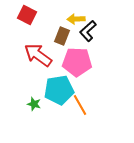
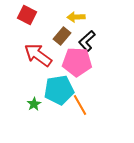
yellow arrow: moved 2 px up
black L-shape: moved 1 px left, 10 px down
brown rectangle: rotated 18 degrees clockwise
green star: rotated 24 degrees clockwise
